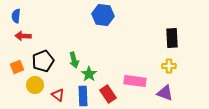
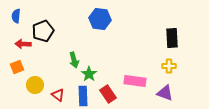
blue hexagon: moved 3 px left, 4 px down
red arrow: moved 8 px down
black pentagon: moved 30 px up
